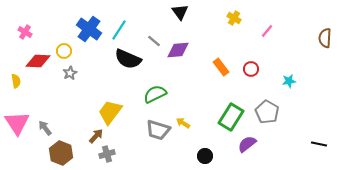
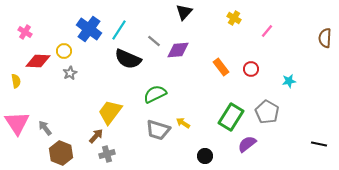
black triangle: moved 4 px right; rotated 18 degrees clockwise
